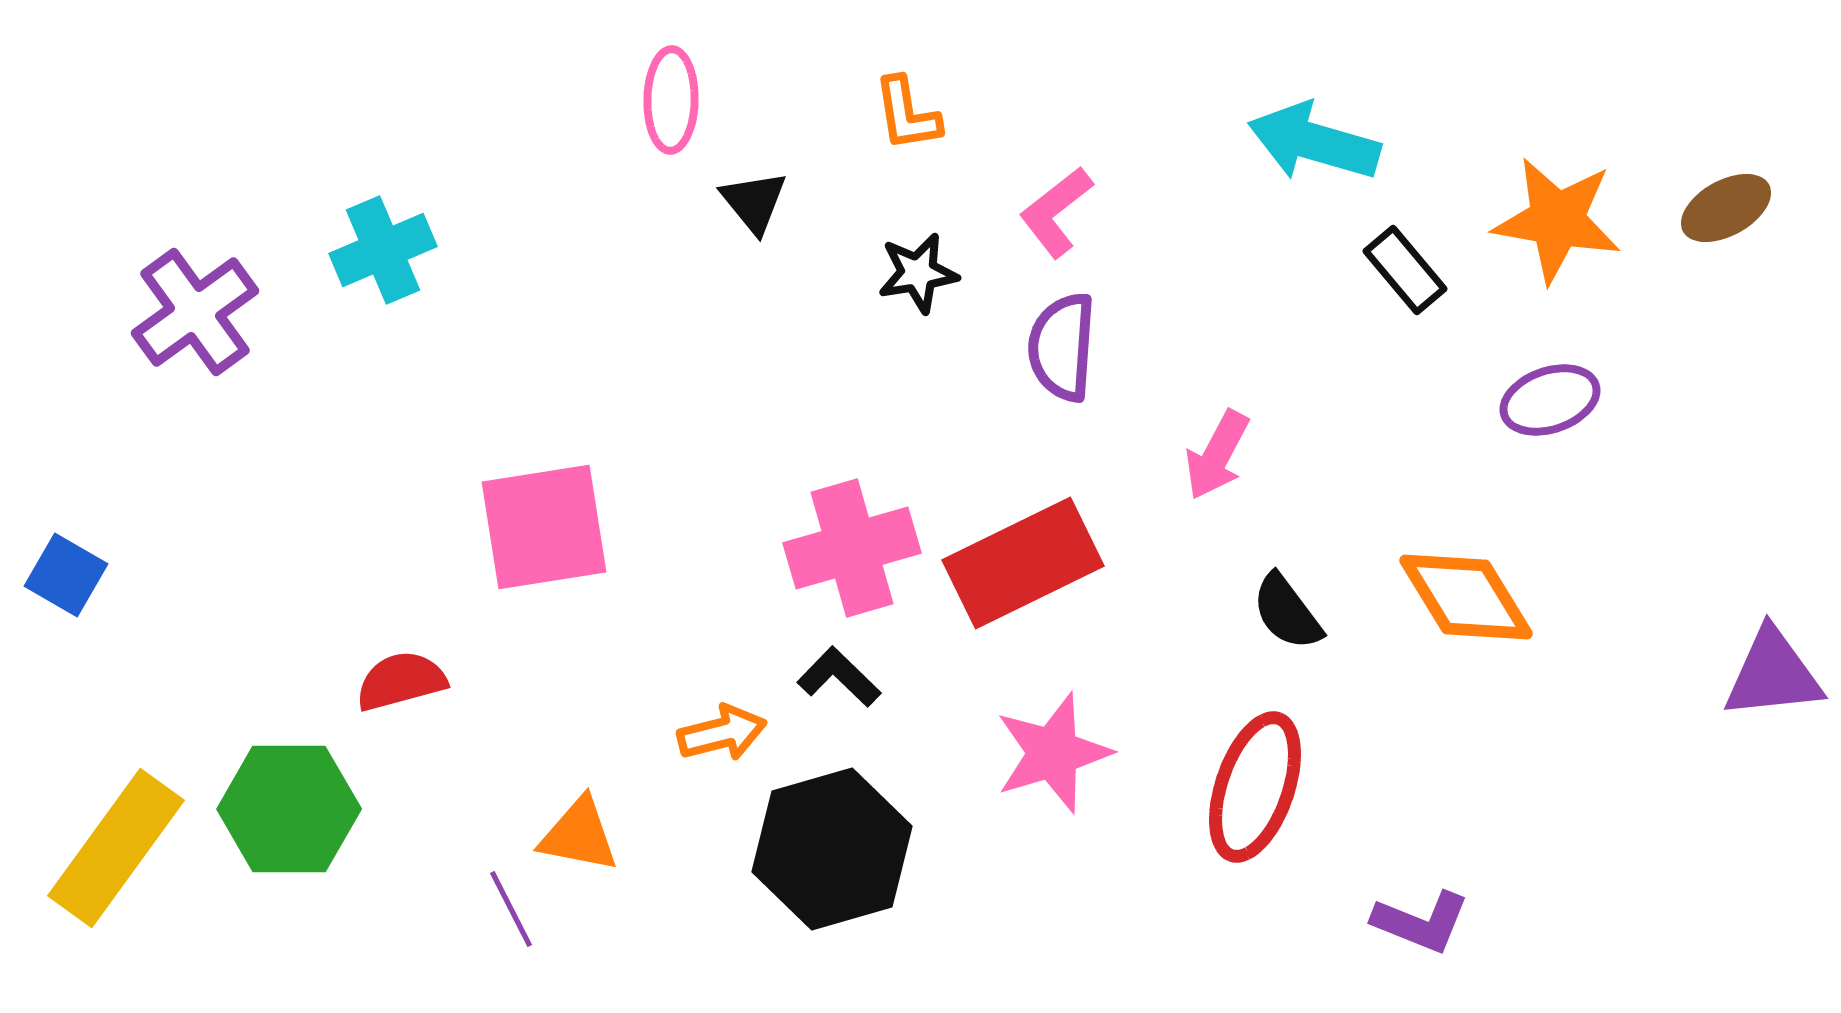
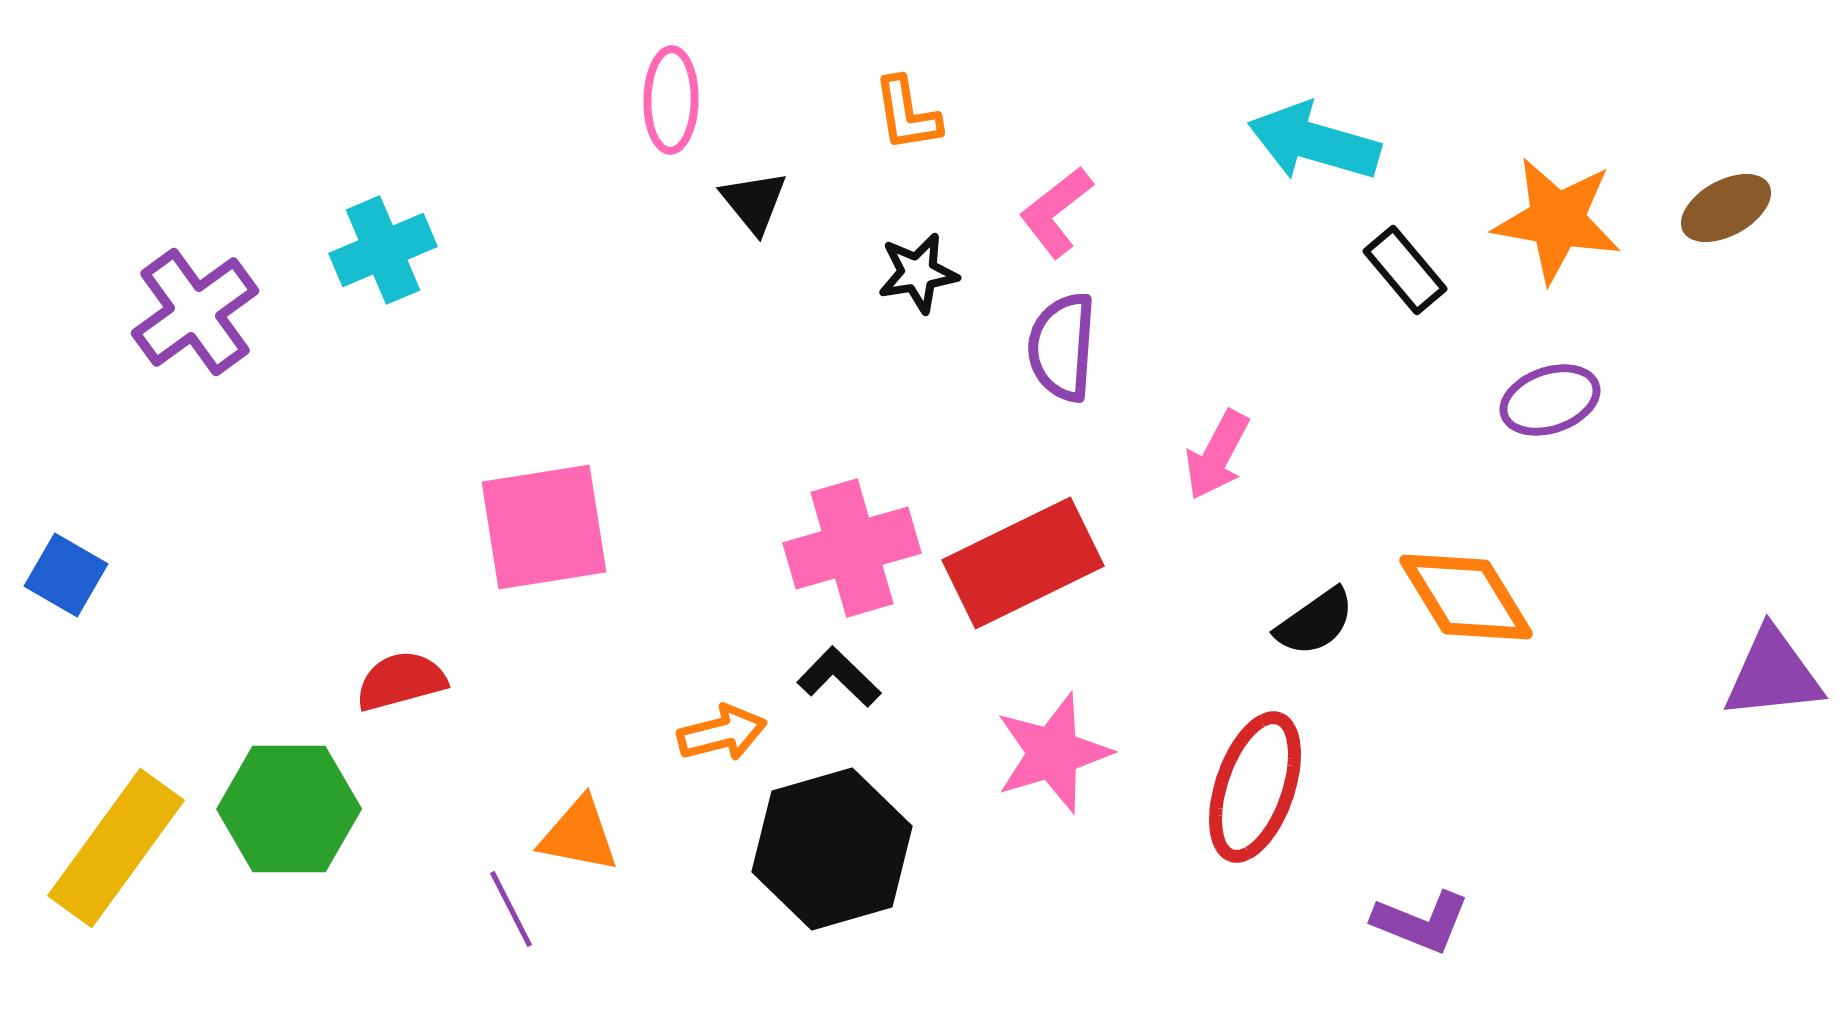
black semicircle: moved 28 px right, 10 px down; rotated 88 degrees counterclockwise
